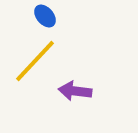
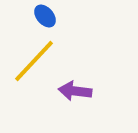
yellow line: moved 1 px left
